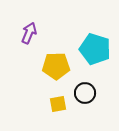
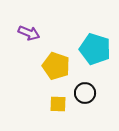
purple arrow: rotated 90 degrees clockwise
yellow pentagon: rotated 20 degrees clockwise
yellow square: rotated 12 degrees clockwise
